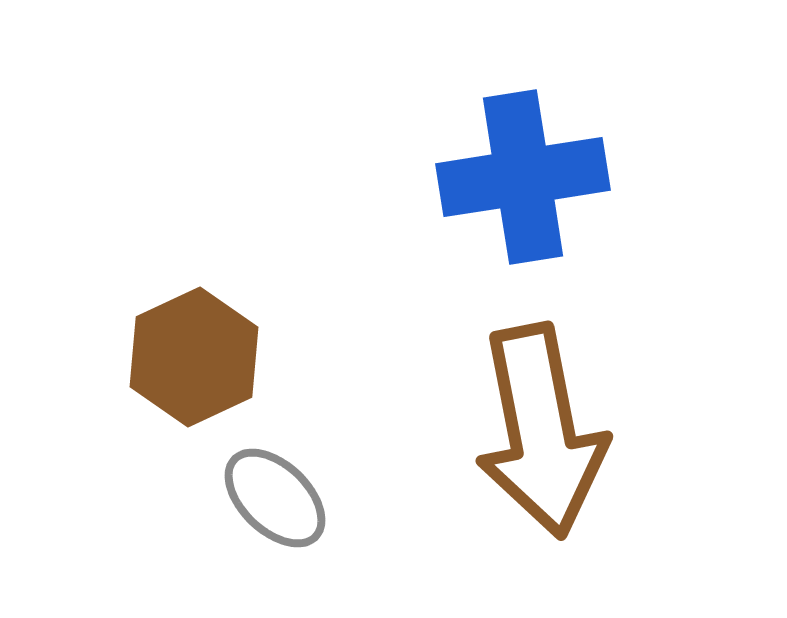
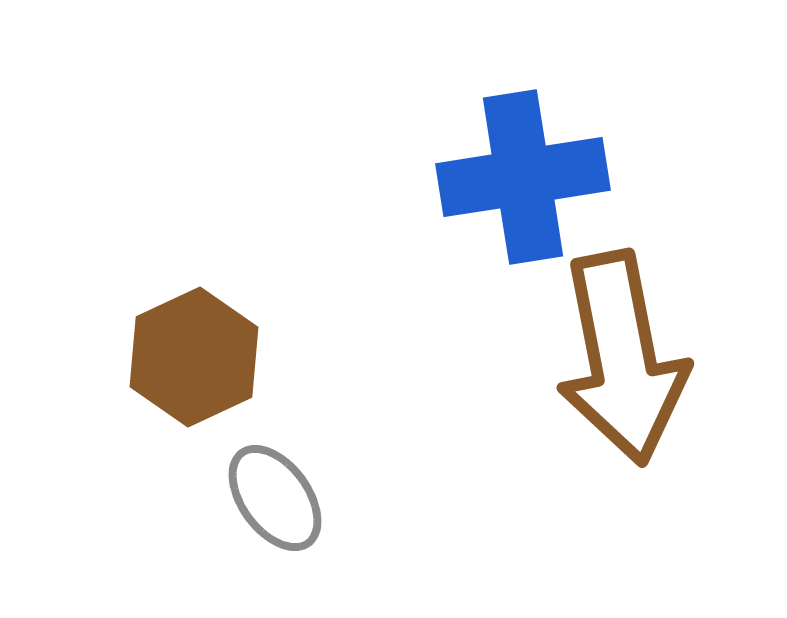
brown arrow: moved 81 px right, 73 px up
gray ellipse: rotated 10 degrees clockwise
